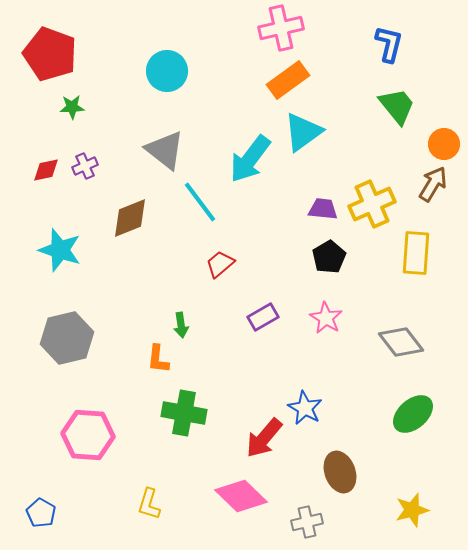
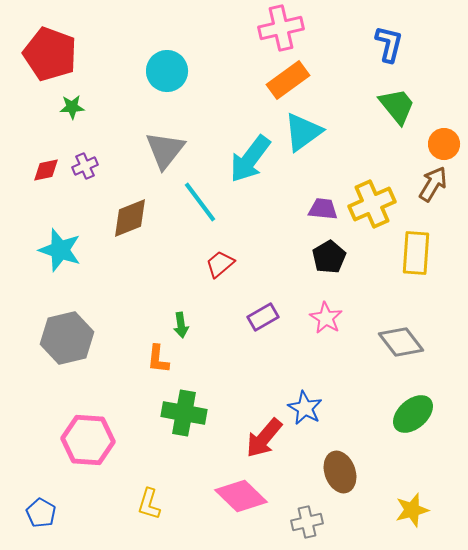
gray triangle: rotated 30 degrees clockwise
pink hexagon: moved 5 px down
